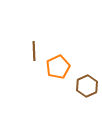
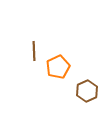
brown hexagon: moved 5 px down
